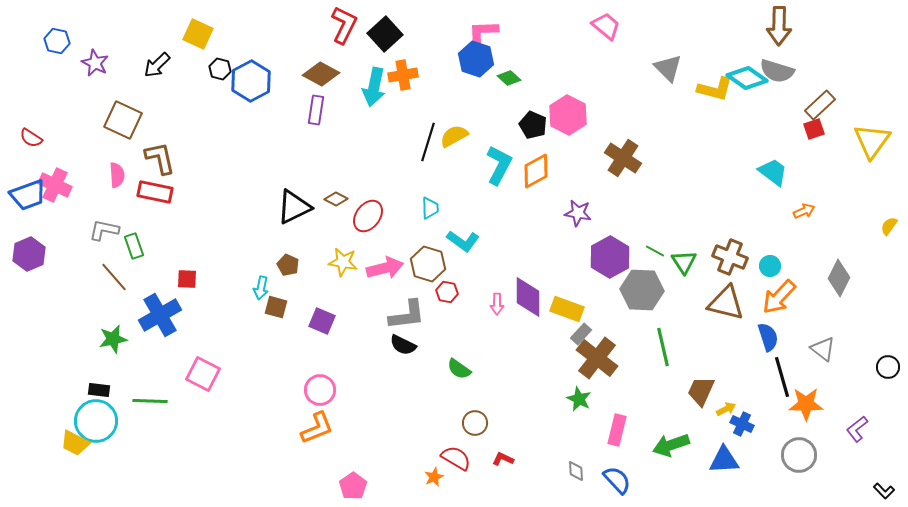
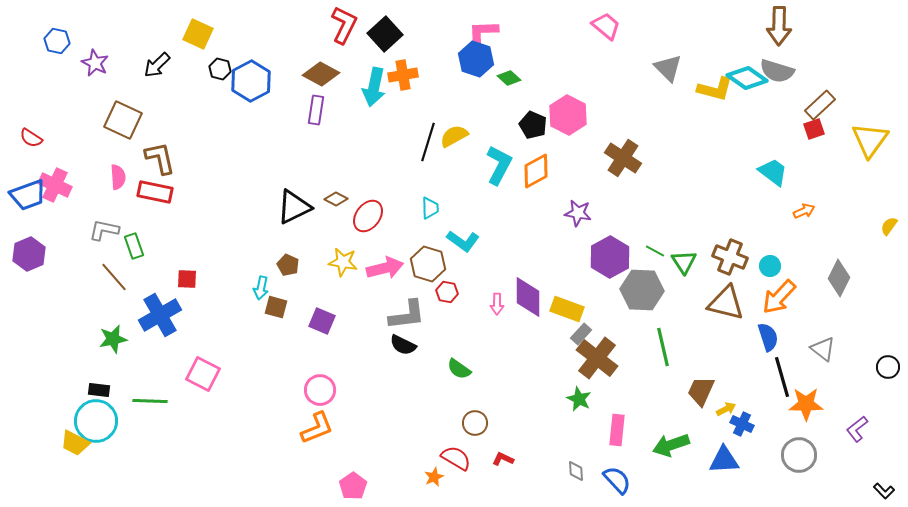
yellow triangle at (872, 141): moved 2 px left, 1 px up
pink semicircle at (117, 175): moved 1 px right, 2 px down
pink rectangle at (617, 430): rotated 8 degrees counterclockwise
